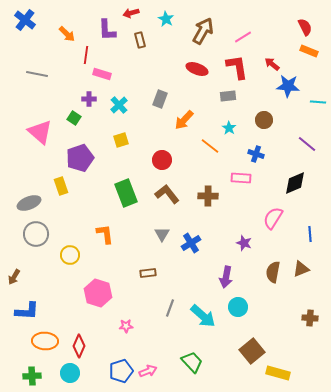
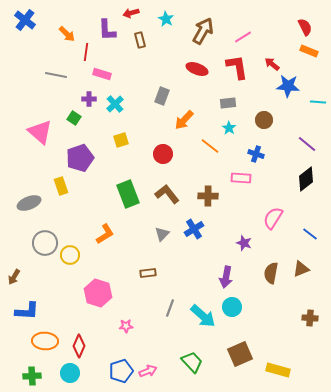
red line at (86, 55): moved 3 px up
gray line at (37, 74): moved 19 px right, 1 px down
gray rectangle at (228, 96): moved 7 px down
gray rectangle at (160, 99): moved 2 px right, 3 px up
cyan cross at (119, 105): moved 4 px left, 1 px up
red circle at (162, 160): moved 1 px right, 6 px up
black diamond at (295, 183): moved 11 px right, 4 px up; rotated 15 degrees counterclockwise
green rectangle at (126, 193): moved 2 px right, 1 px down
gray circle at (36, 234): moved 9 px right, 9 px down
orange L-shape at (105, 234): rotated 65 degrees clockwise
gray triangle at (162, 234): rotated 14 degrees clockwise
blue line at (310, 234): rotated 49 degrees counterclockwise
blue cross at (191, 243): moved 3 px right, 14 px up
brown semicircle at (273, 272): moved 2 px left, 1 px down
cyan circle at (238, 307): moved 6 px left
brown square at (252, 351): moved 12 px left, 3 px down; rotated 15 degrees clockwise
yellow rectangle at (278, 373): moved 3 px up
